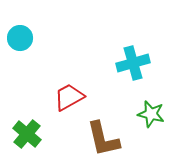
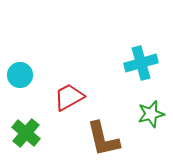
cyan circle: moved 37 px down
cyan cross: moved 8 px right
green star: rotated 28 degrees counterclockwise
green cross: moved 1 px left, 1 px up
